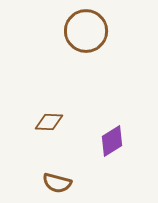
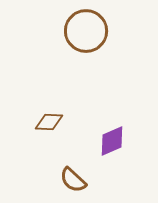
purple diamond: rotated 8 degrees clockwise
brown semicircle: moved 16 px right, 3 px up; rotated 28 degrees clockwise
